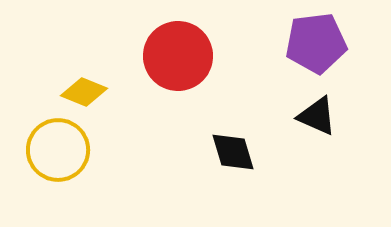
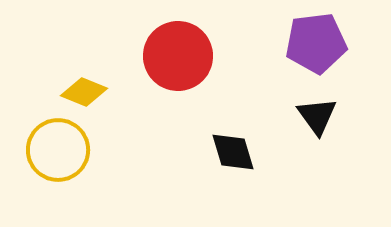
black triangle: rotated 30 degrees clockwise
